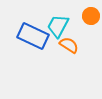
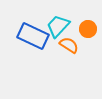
orange circle: moved 3 px left, 13 px down
cyan trapezoid: rotated 15 degrees clockwise
